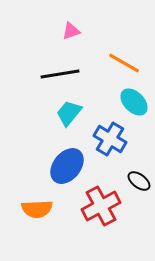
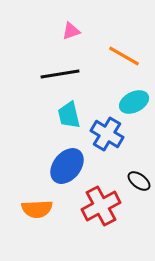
orange line: moved 7 px up
cyan ellipse: rotated 72 degrees counterclockwise
cyan trapezoid: moved 2 px down; rotated 52 degrees counterclockwise
blue cross: moved 3 px left, 5 px up
